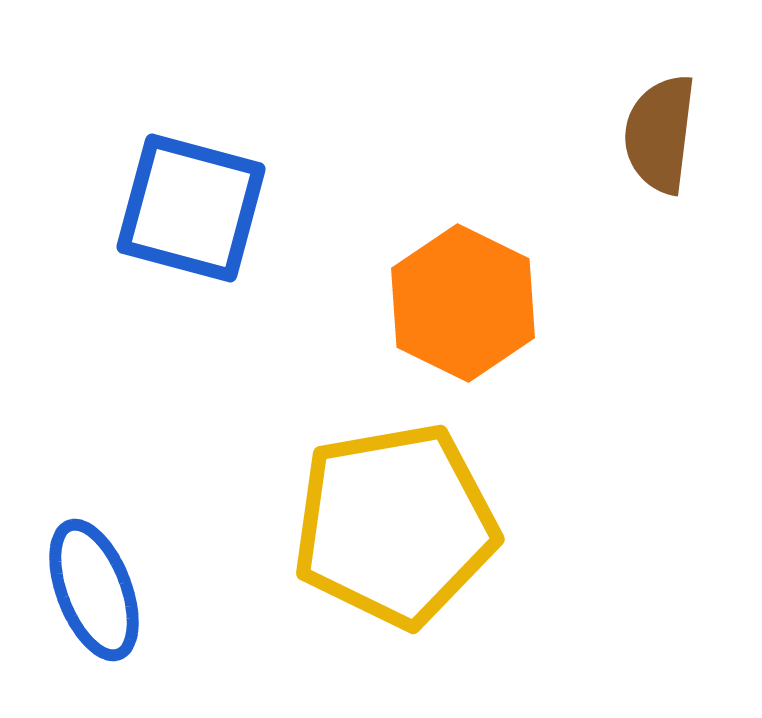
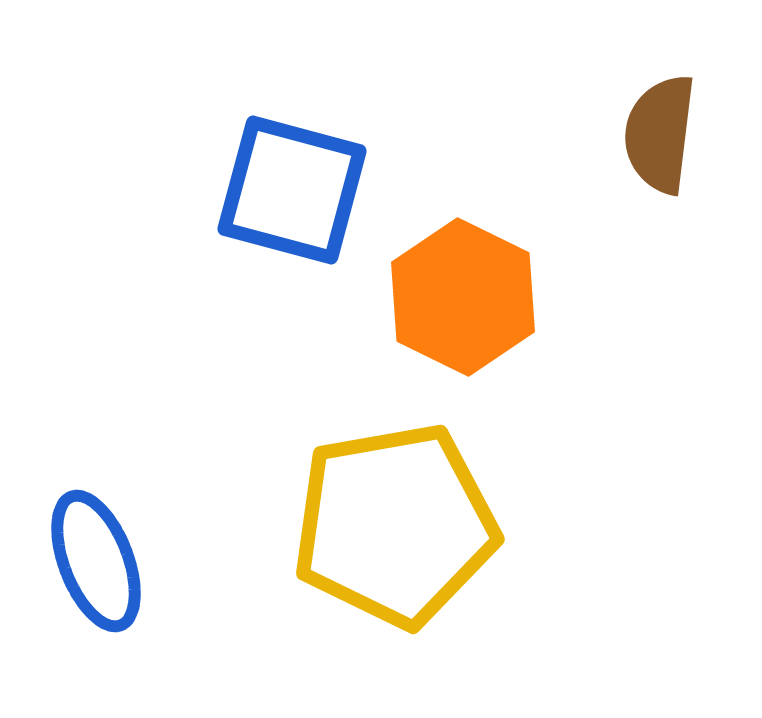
blue square: moved 101 px right, 18 px up
orange hexagon: moved 6 px up
blue ellipse: moved 2 px right, 29 px up
